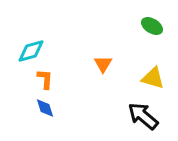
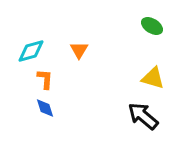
orange triangle: moved 24 px left, 14 px up
